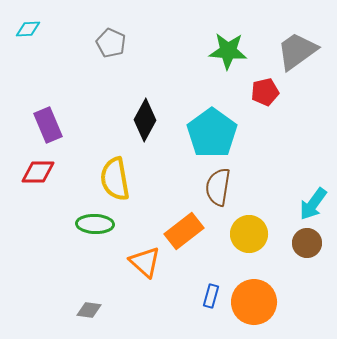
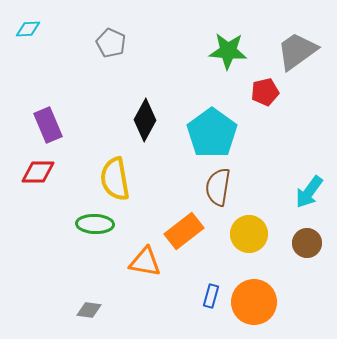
cyan arrow: moved 4 px left, 12 px up
orange triangle: rotated 32 degrees counterclockwise
